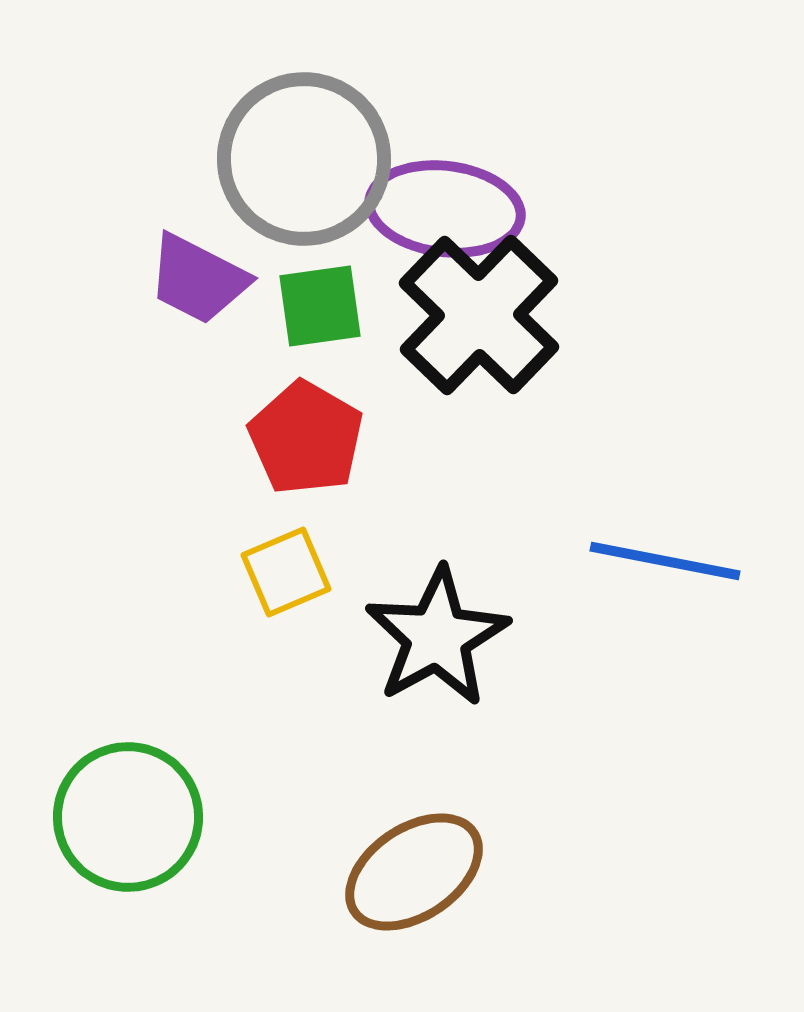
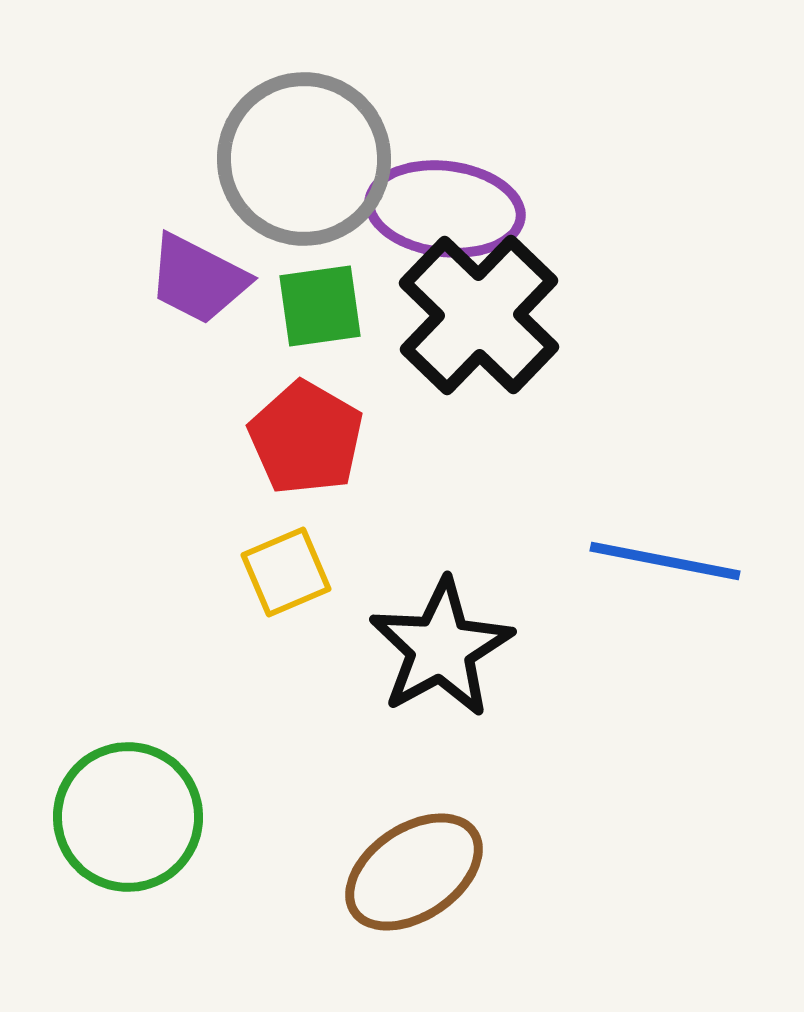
black star: moved 4 px right, 11 px down
